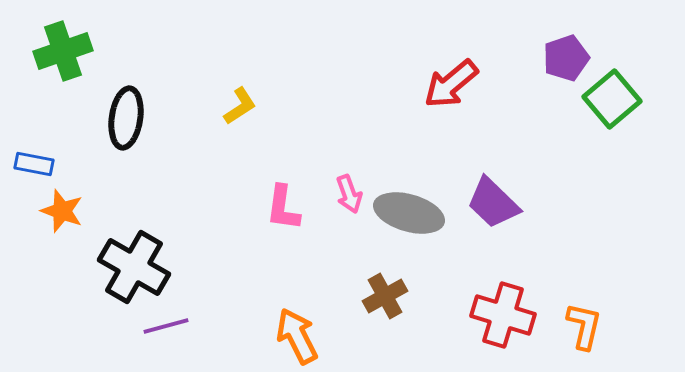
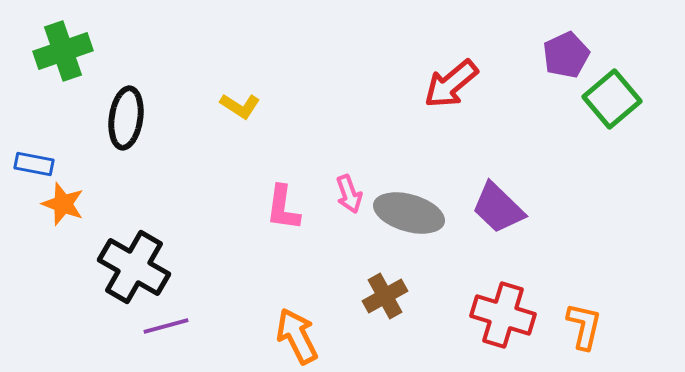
purple pentagon: moved 3 px up; rotated 6 degrees counterclockwise
yellow L-shape: rotated 66 degrees clockwise
purple trapezoid: moved 5 px right, 5 px down
orange star: moved 1 px right, 7 px up
